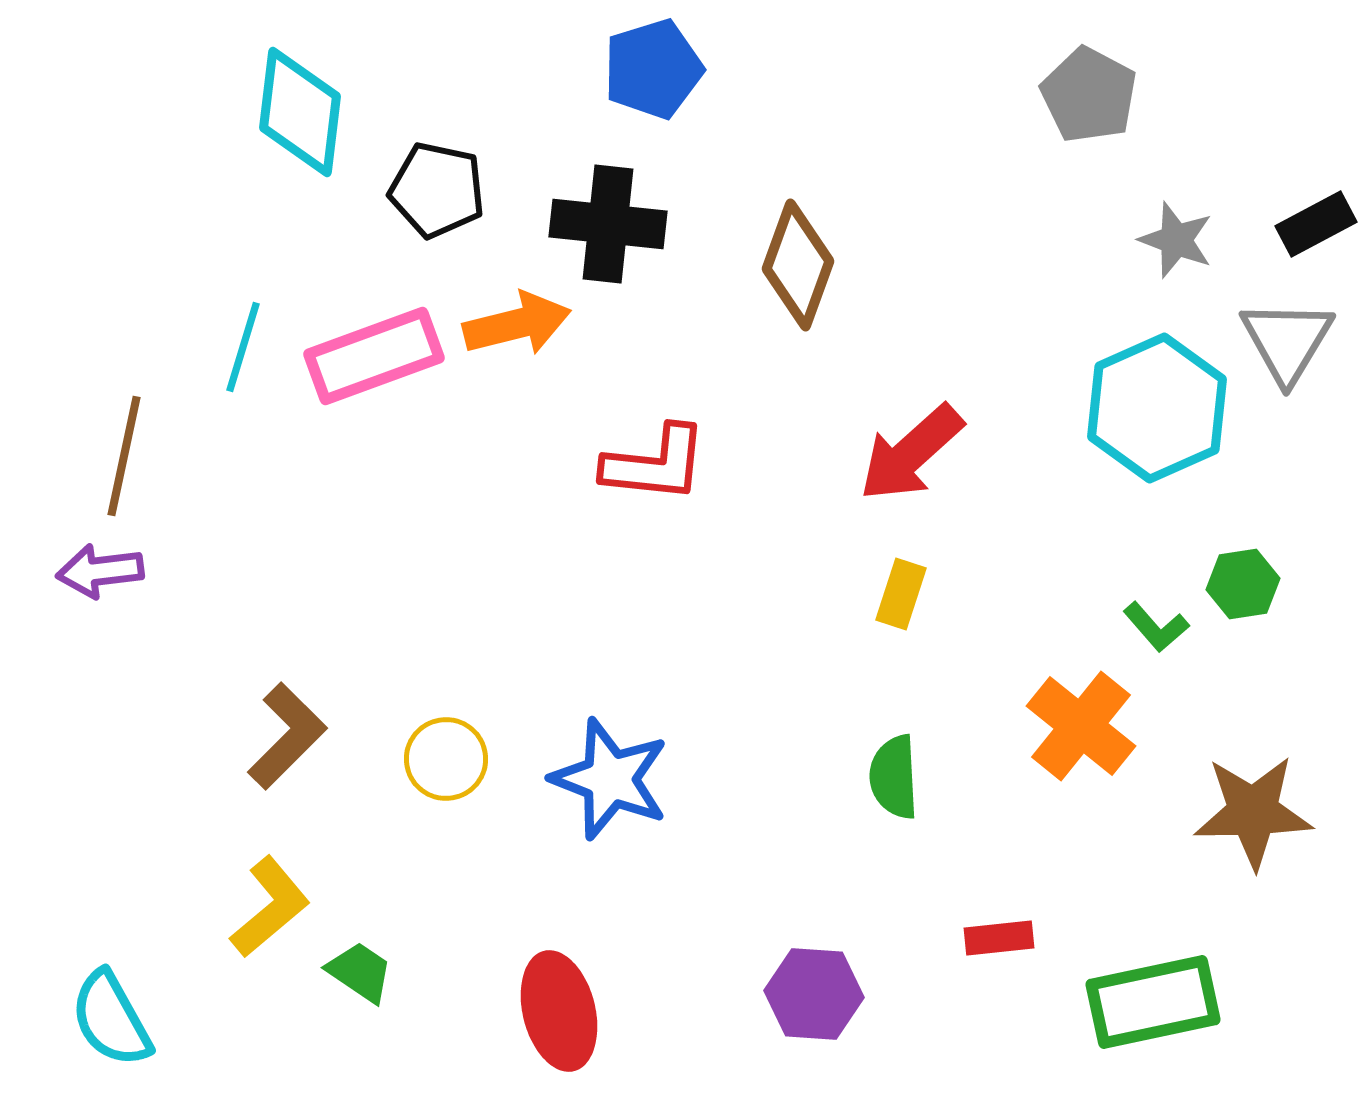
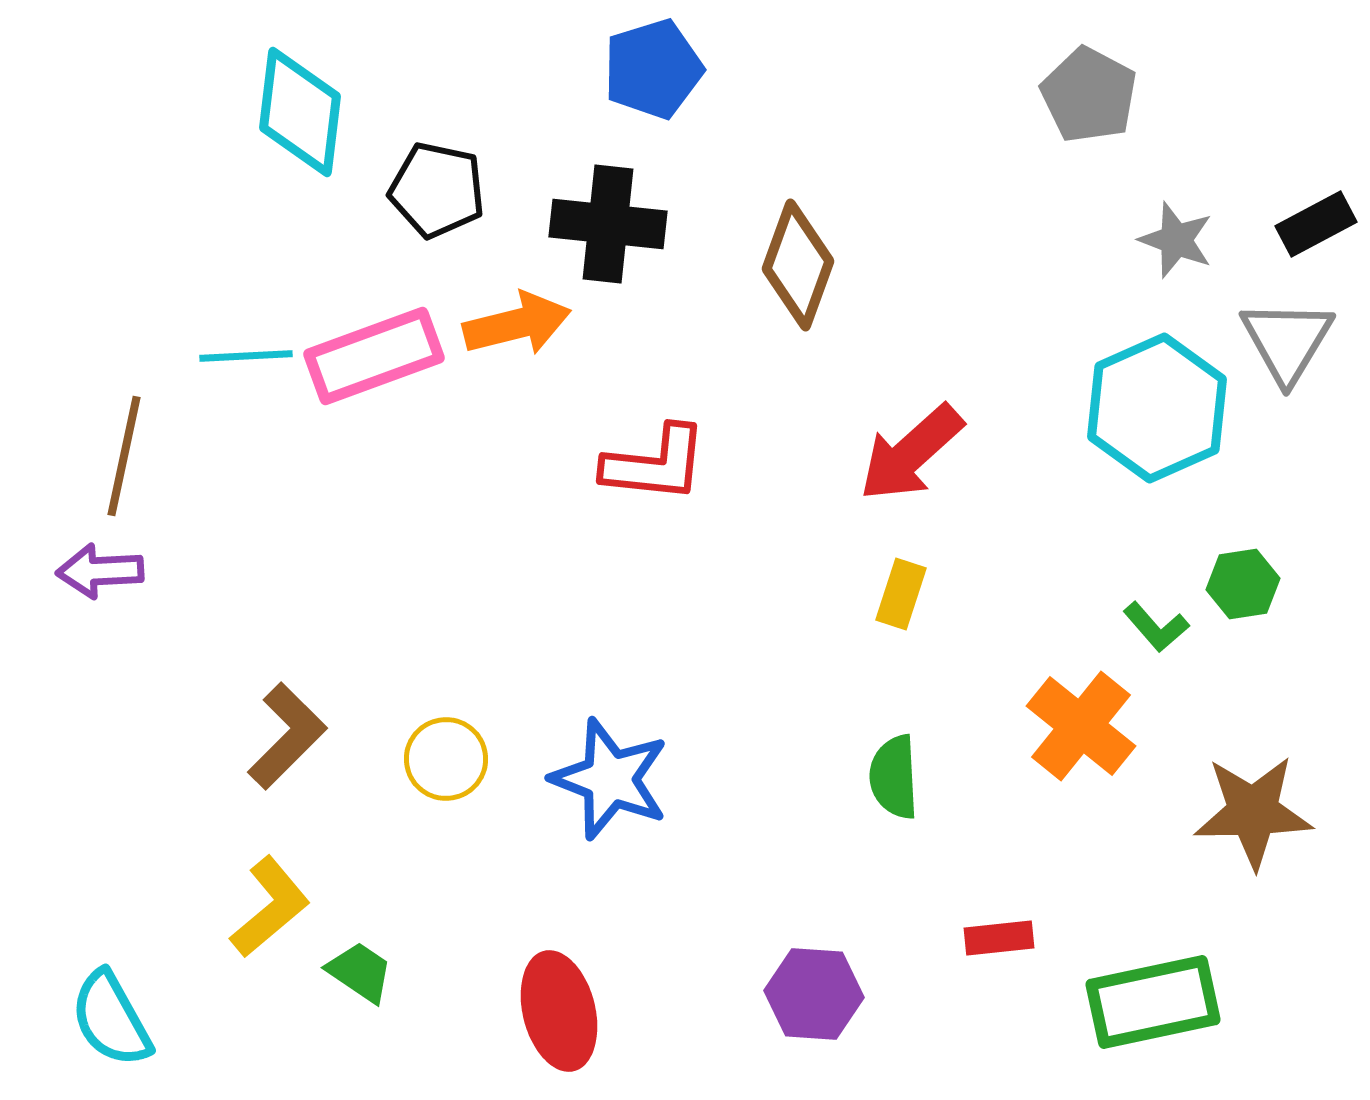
cyan line: moved 3 px right, 9 px down; rotated 70 degrees clockwise
purple arrow: rotated 4 degrees clockwise
